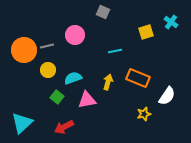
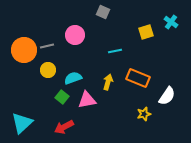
green square: moved 5 px right
